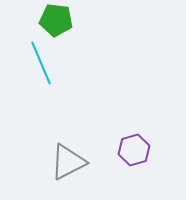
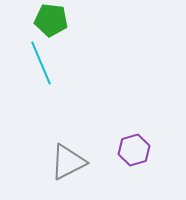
green pentagon: moved 5 px left
